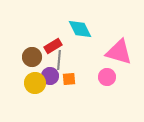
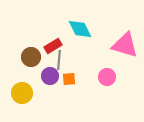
pink triangle: moved 6 px right, 7 px up
brown circle: moved 1 px left
yellow circle: moved 13 px left, 10 px down
